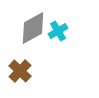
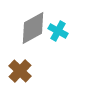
cyan cross: rotated 30 degrees counterclockwise
